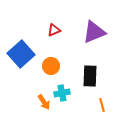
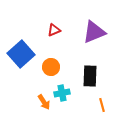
orange circle: moved 1 px down
